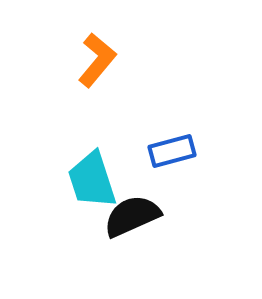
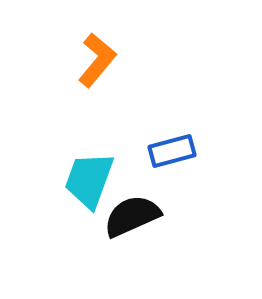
cyan trapezoid: moved 3 px left; rotated 38 degrees clockwise
